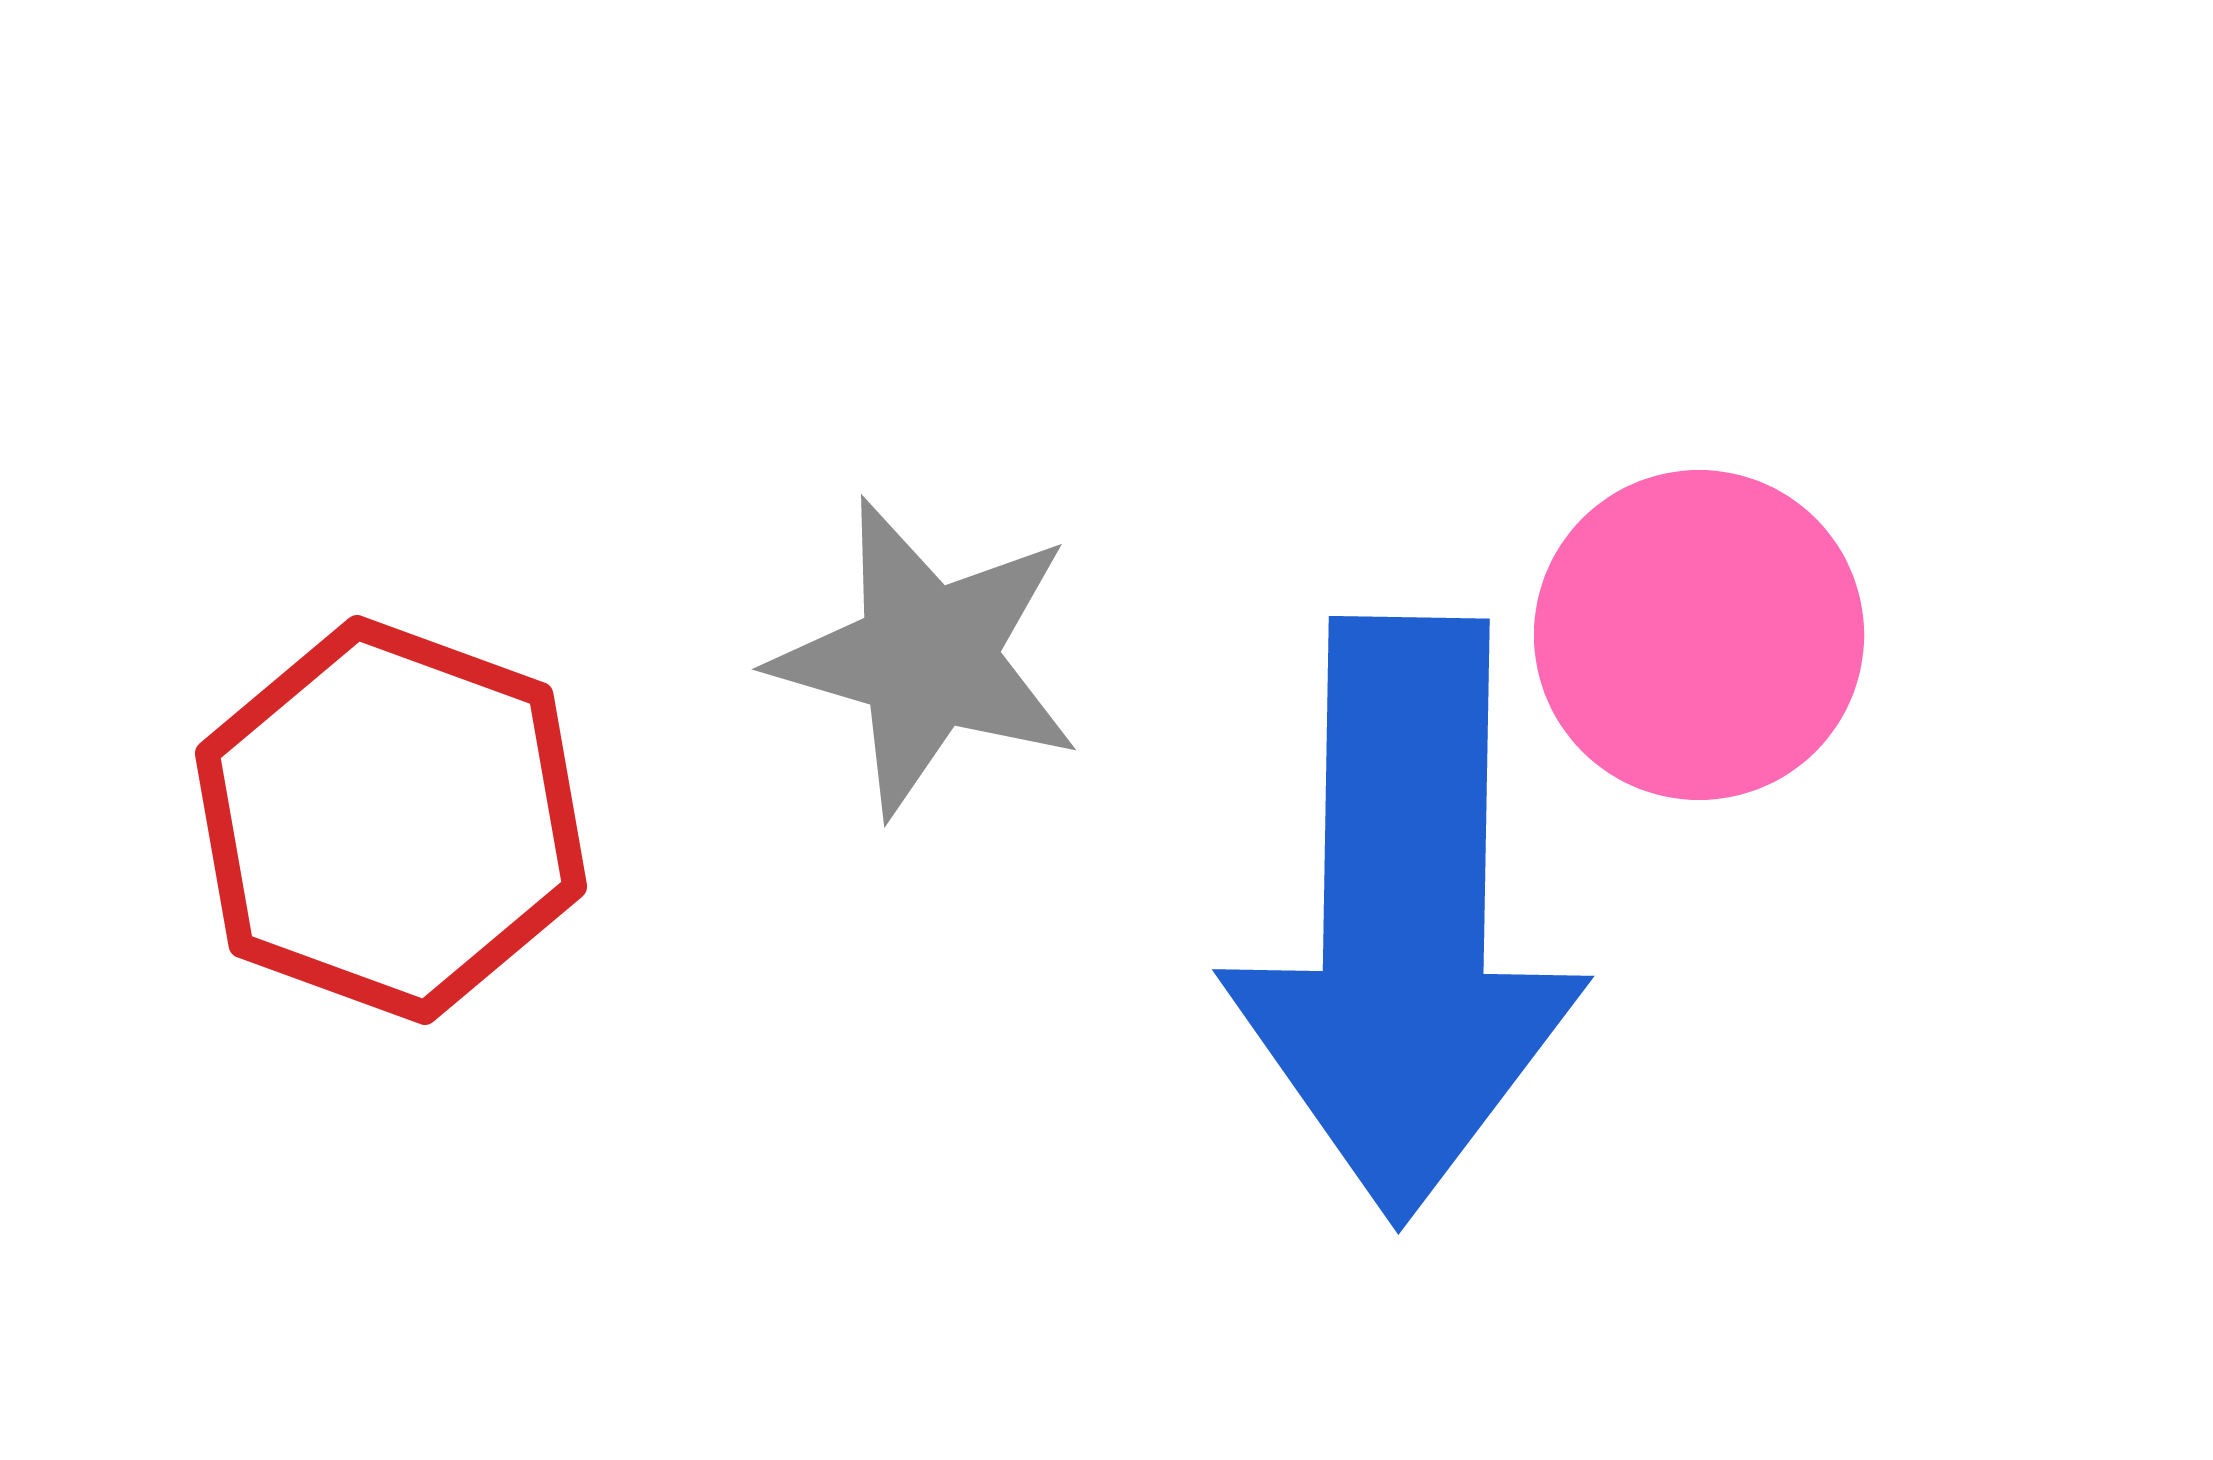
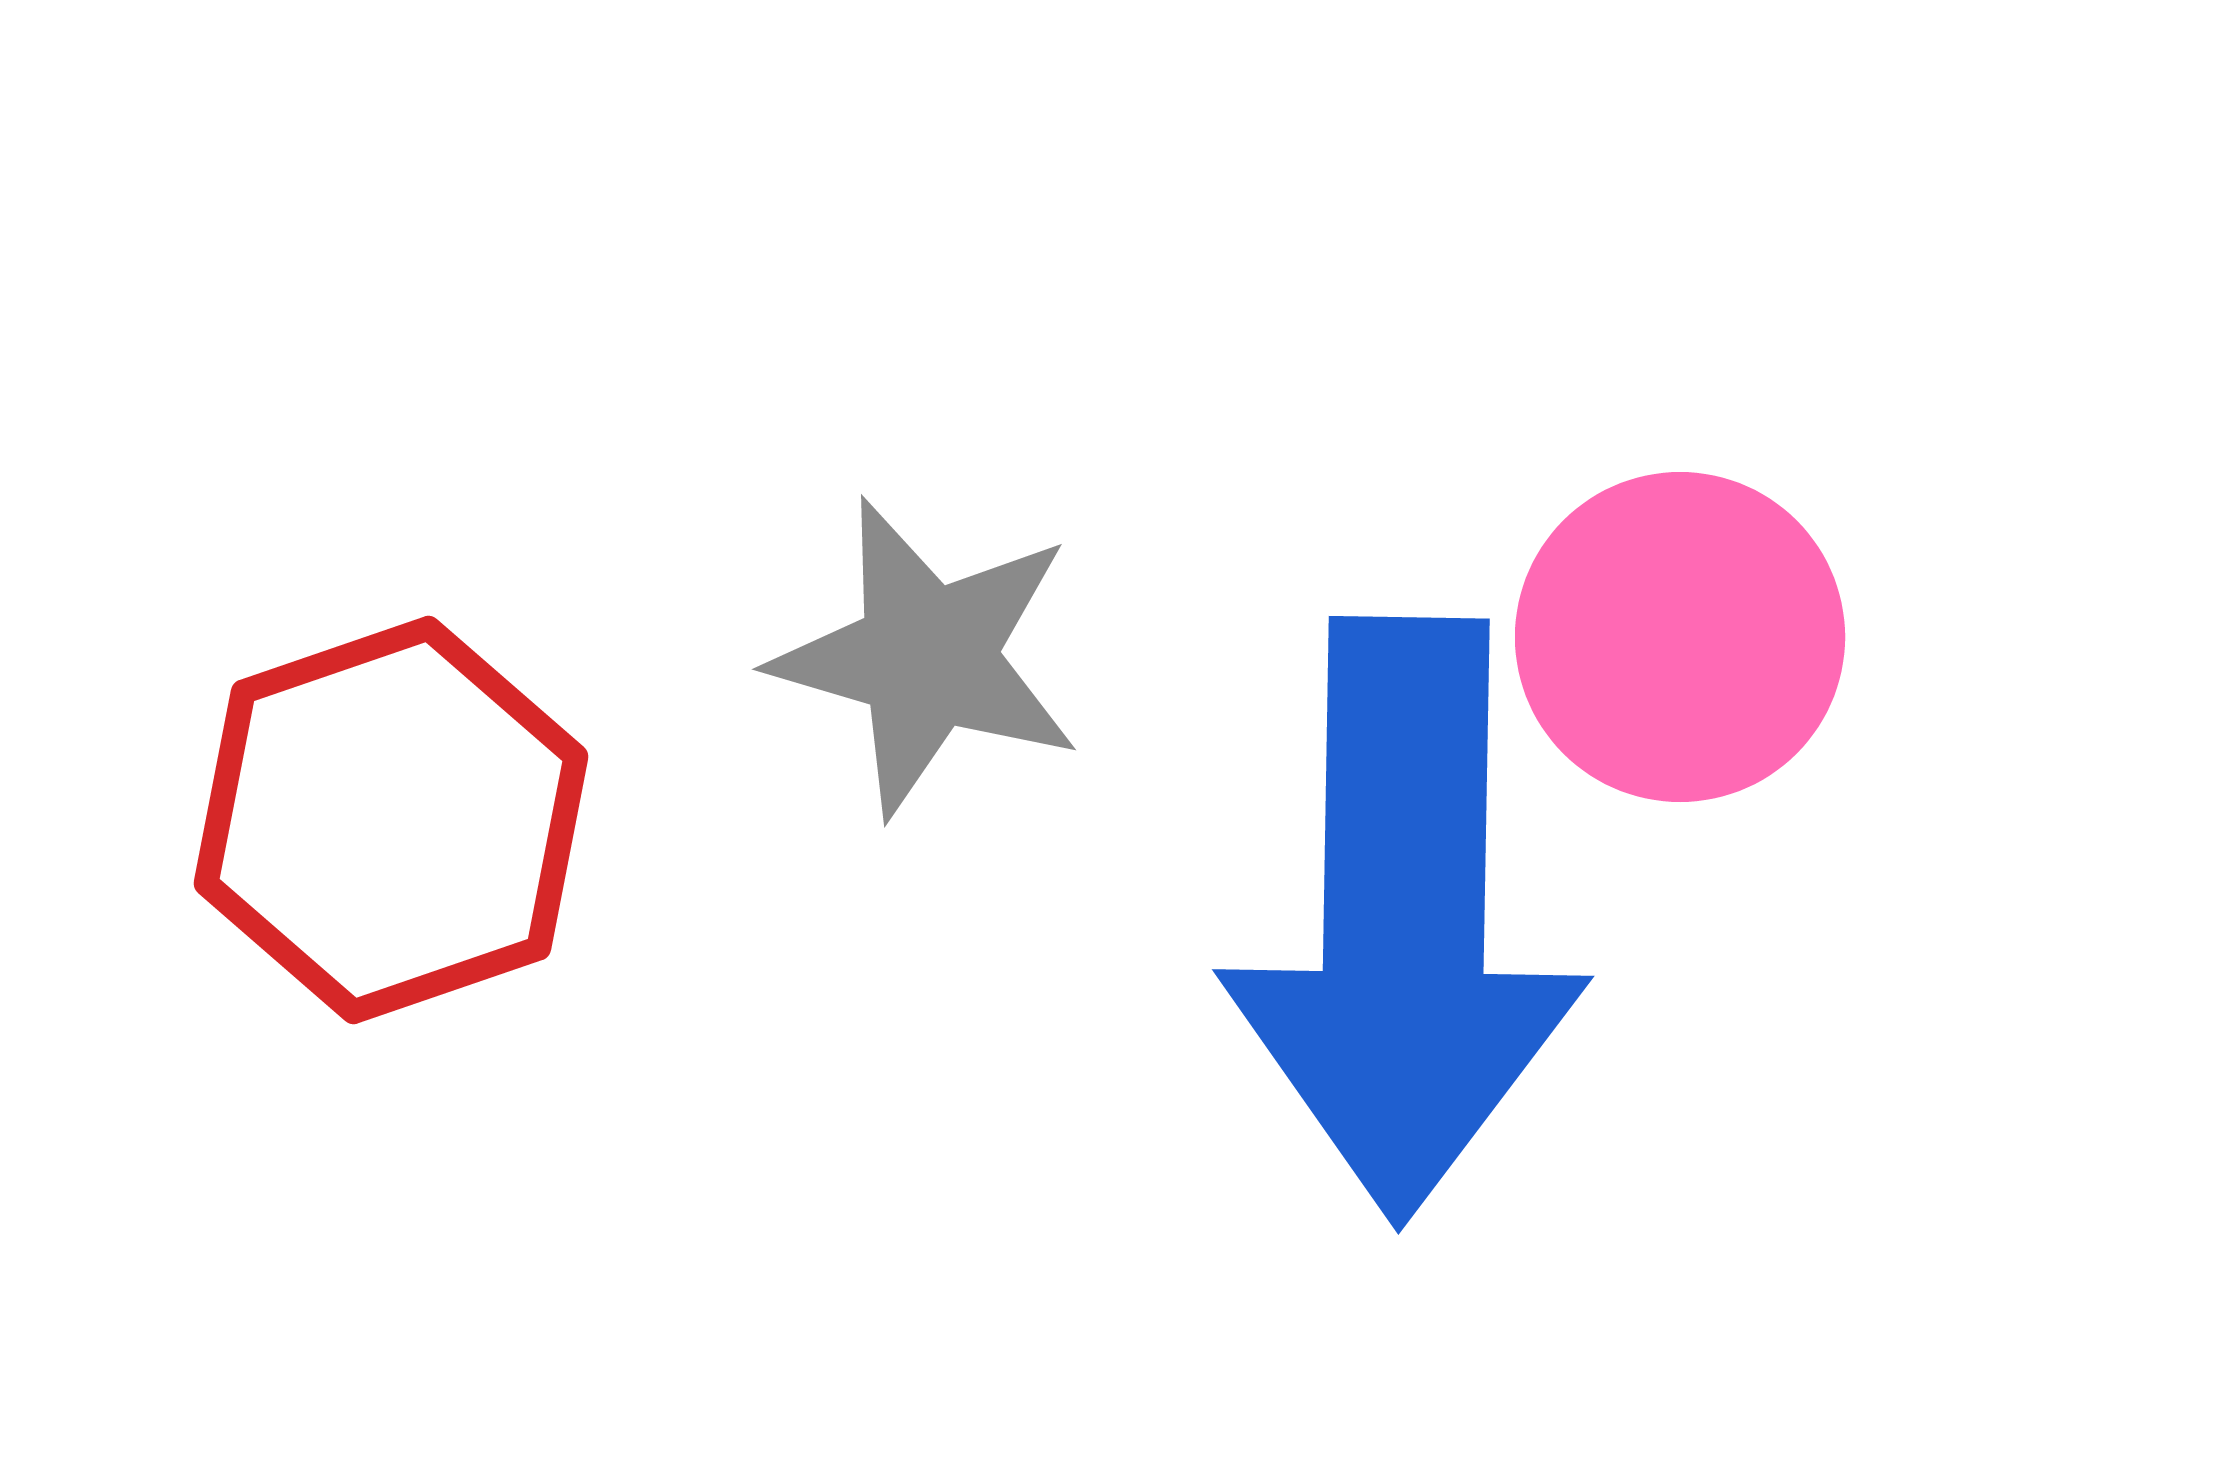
pink circle: moved 19 px left, 2 px down
red hexagon: rotated 21 degrees clockwise
